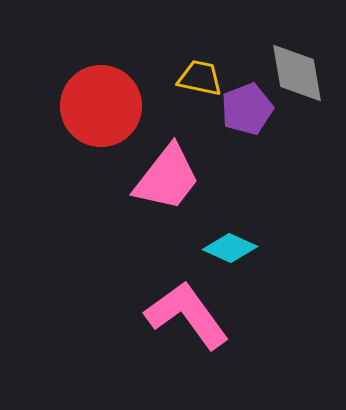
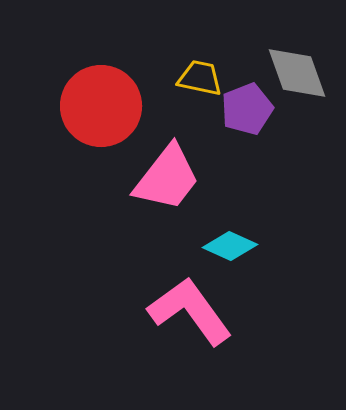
gray diamond: rotated 10 degrees counterclockwise
cyan diamond: moved 2 px up
pink L-shape: moved 3 px right, 4 px up
